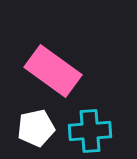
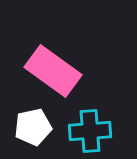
white pentagon: moved 3 px left, 1 px up
